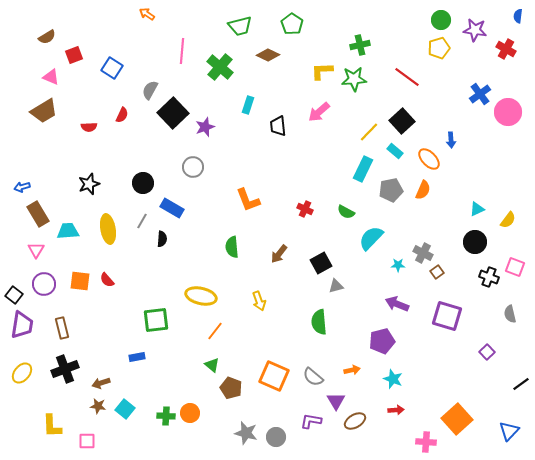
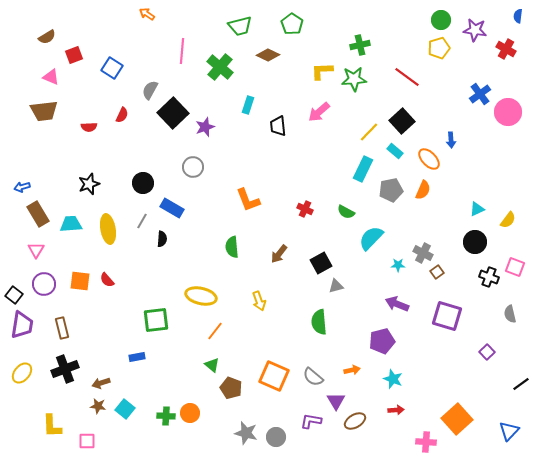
brown trapezoid at (44, 111): rotated 24 degrees clockwise
cyan trapezoid at (68, 231): moved 3 px right, 7 px up
